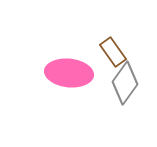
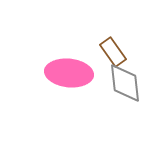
gray diamond: rotated 42 degrees counterclockwise
